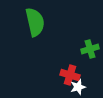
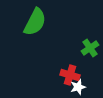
green semicircle: rotated 40 degrees clockwise
green cross: moved 1 px up; rotated 18 degrees counterclockwise
